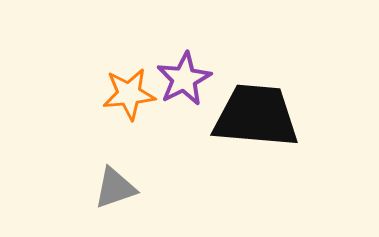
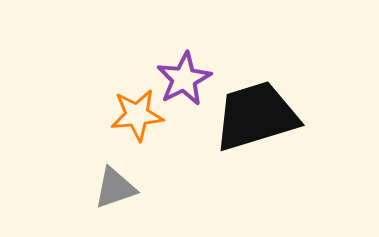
orange star: moved 8 px right, 21 px down
black trapezoid: rotated 22 degrees counterclockwise
